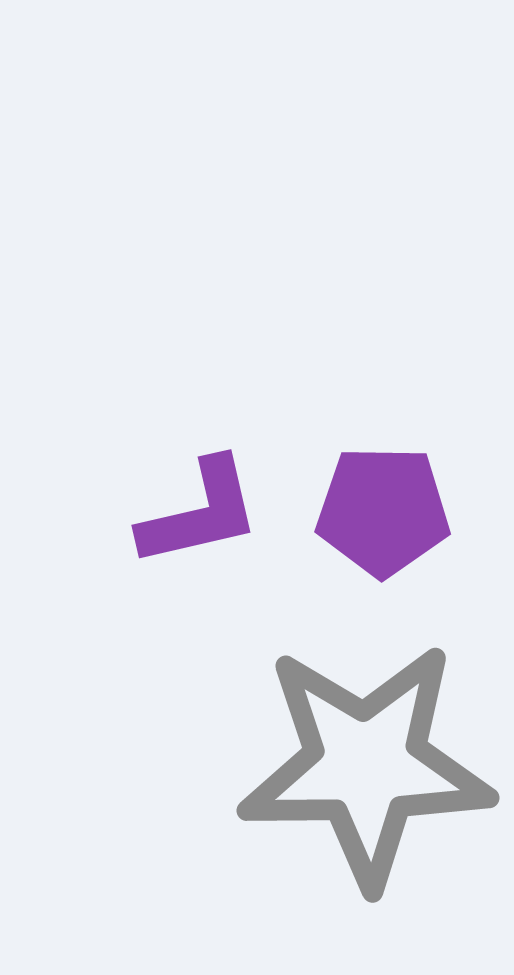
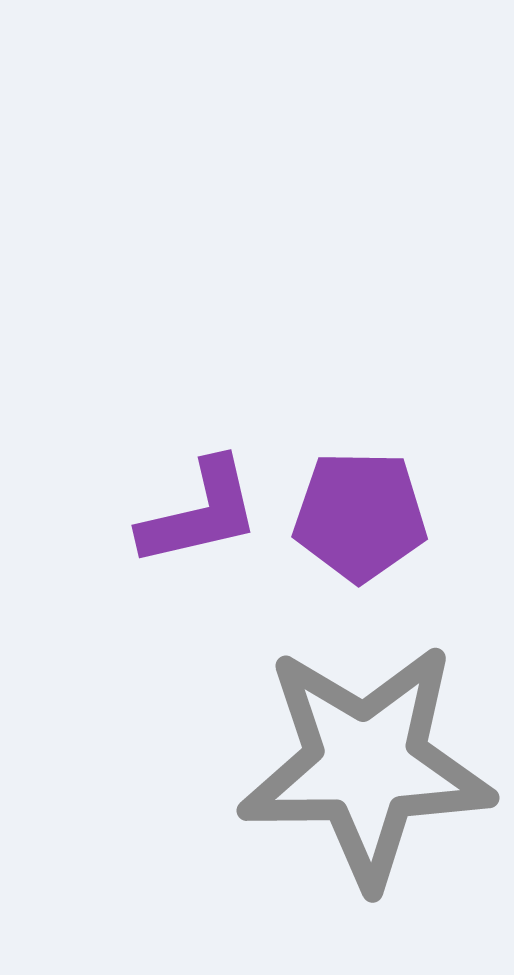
purple pentagon: moved 23 px left, 5 px down
